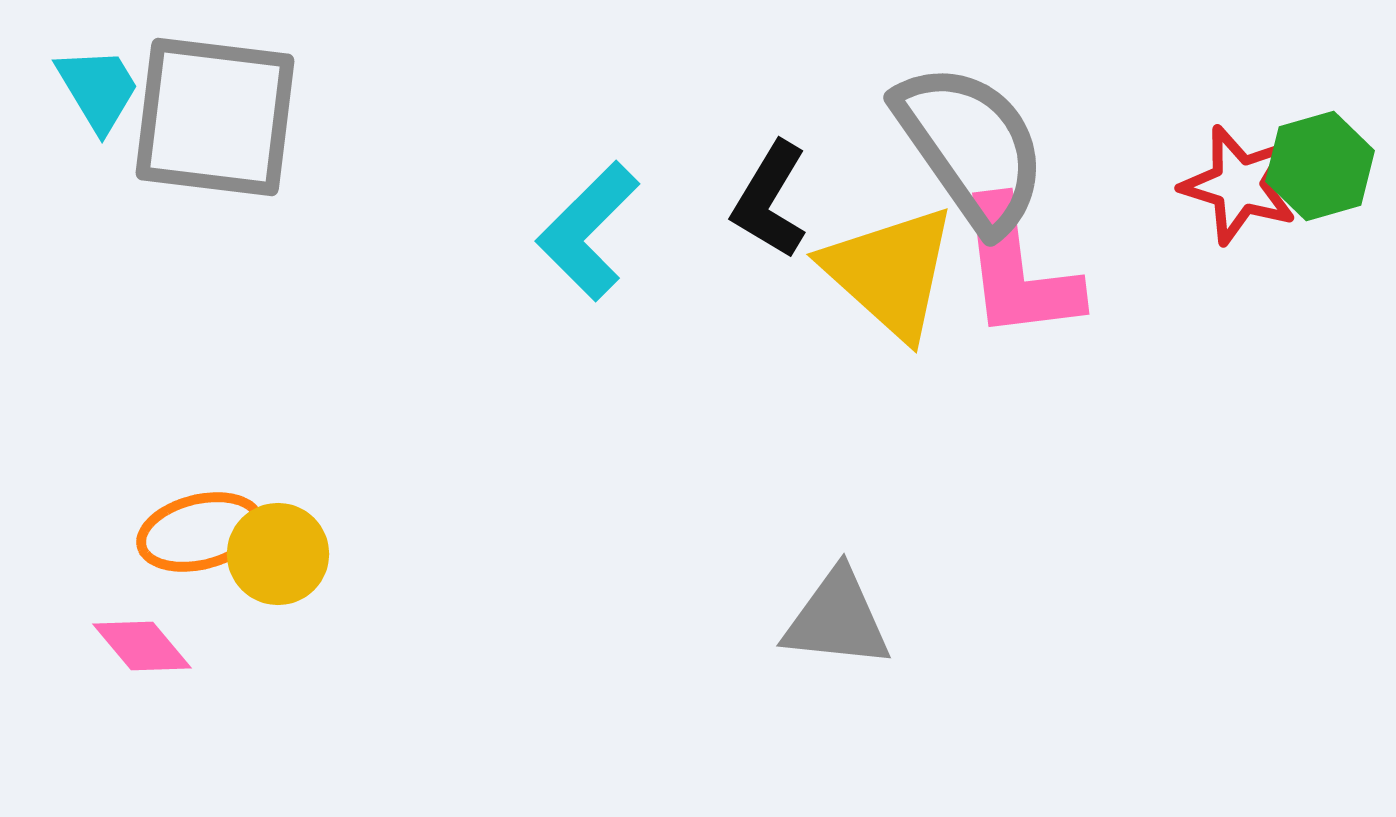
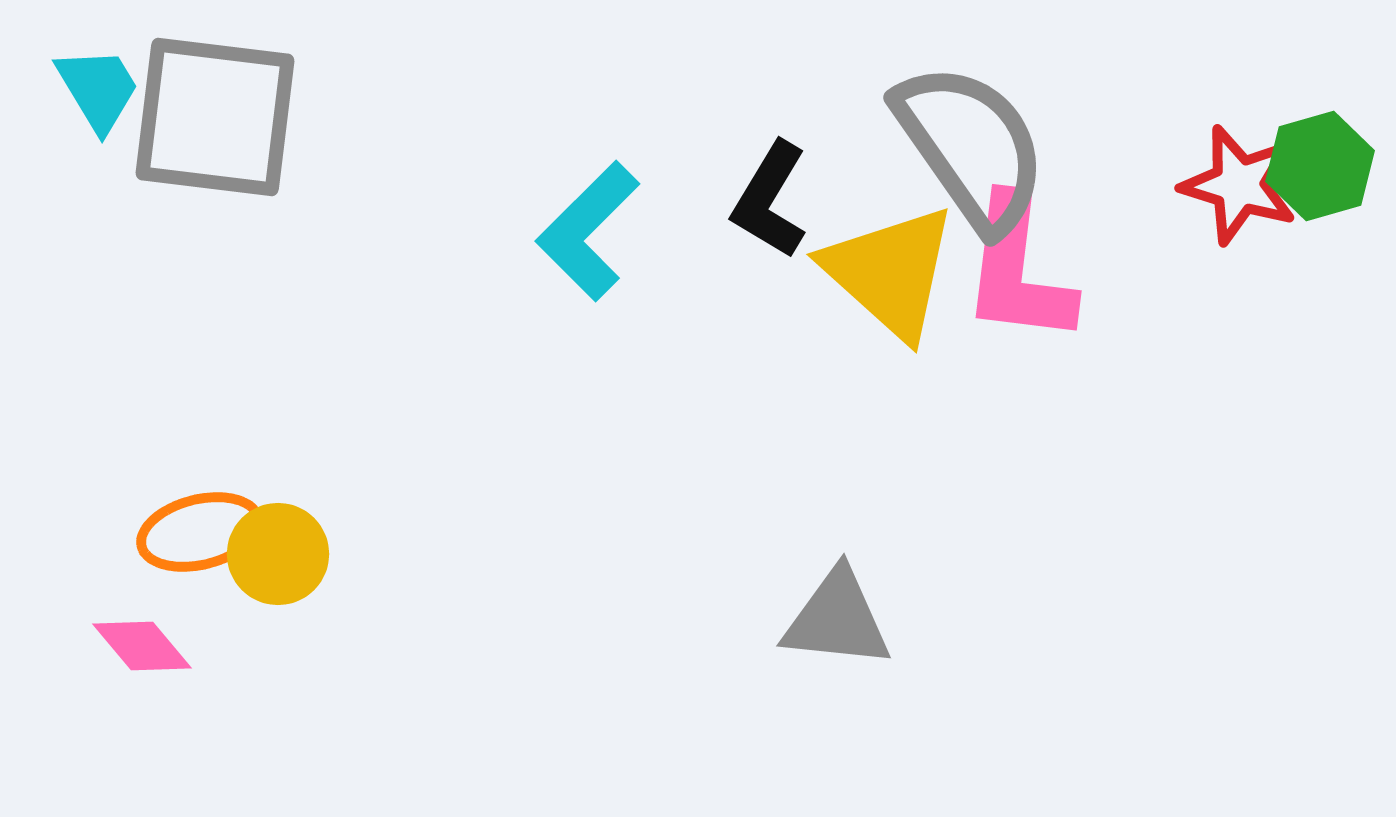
pink L-shape: rotated 14 degrees clockwise
